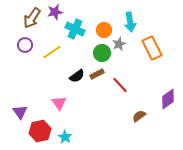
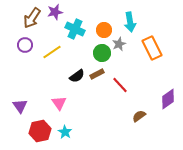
purple triangle: moved 6 px up
cyan star: moved 5 px up
